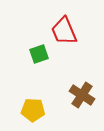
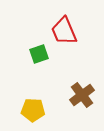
brown cross: rotated 20 degrees clockwise
